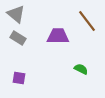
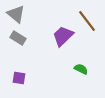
purple trapezoid: moved 5 px right; rotated 45 degrees counterclockwise
